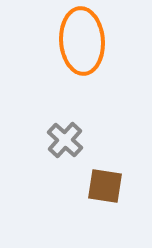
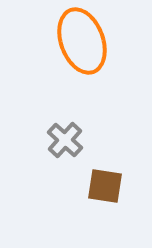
orange ellipse: rotated 16 degrees counterclockwise
